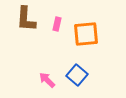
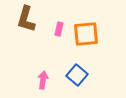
brown L-shape: rotated 12 degrees clockwise
pink rectangle: moved 2 px right, 5 px down
pink arrow: moved 4 px left; rotated 54 degrees clockwise
